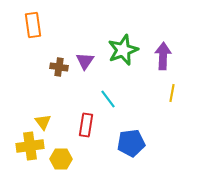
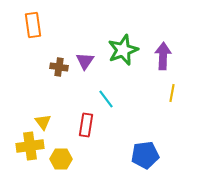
cyan line: moved 2 px left
blue pentagon: moved 14 px right, 12 px down
